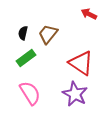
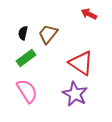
pink semicircle: moved 3 px left, 2 px up
